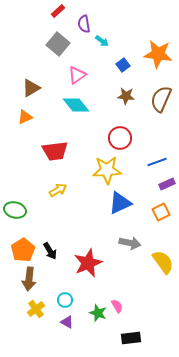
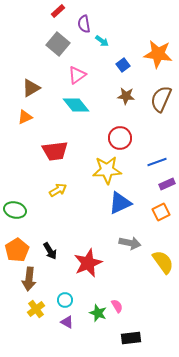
orange pentagon: moved 6 px left
